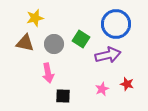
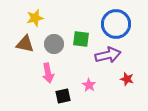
green square: rotated 24 degrees counterclockwise
brown triangle: moved 1 px down
red star: moved 5 px up
pink star: moved 13 px left, 4 px up; rotated 16 degrees counterclockwise
black square: rotated 14 degrees counterclockwise
